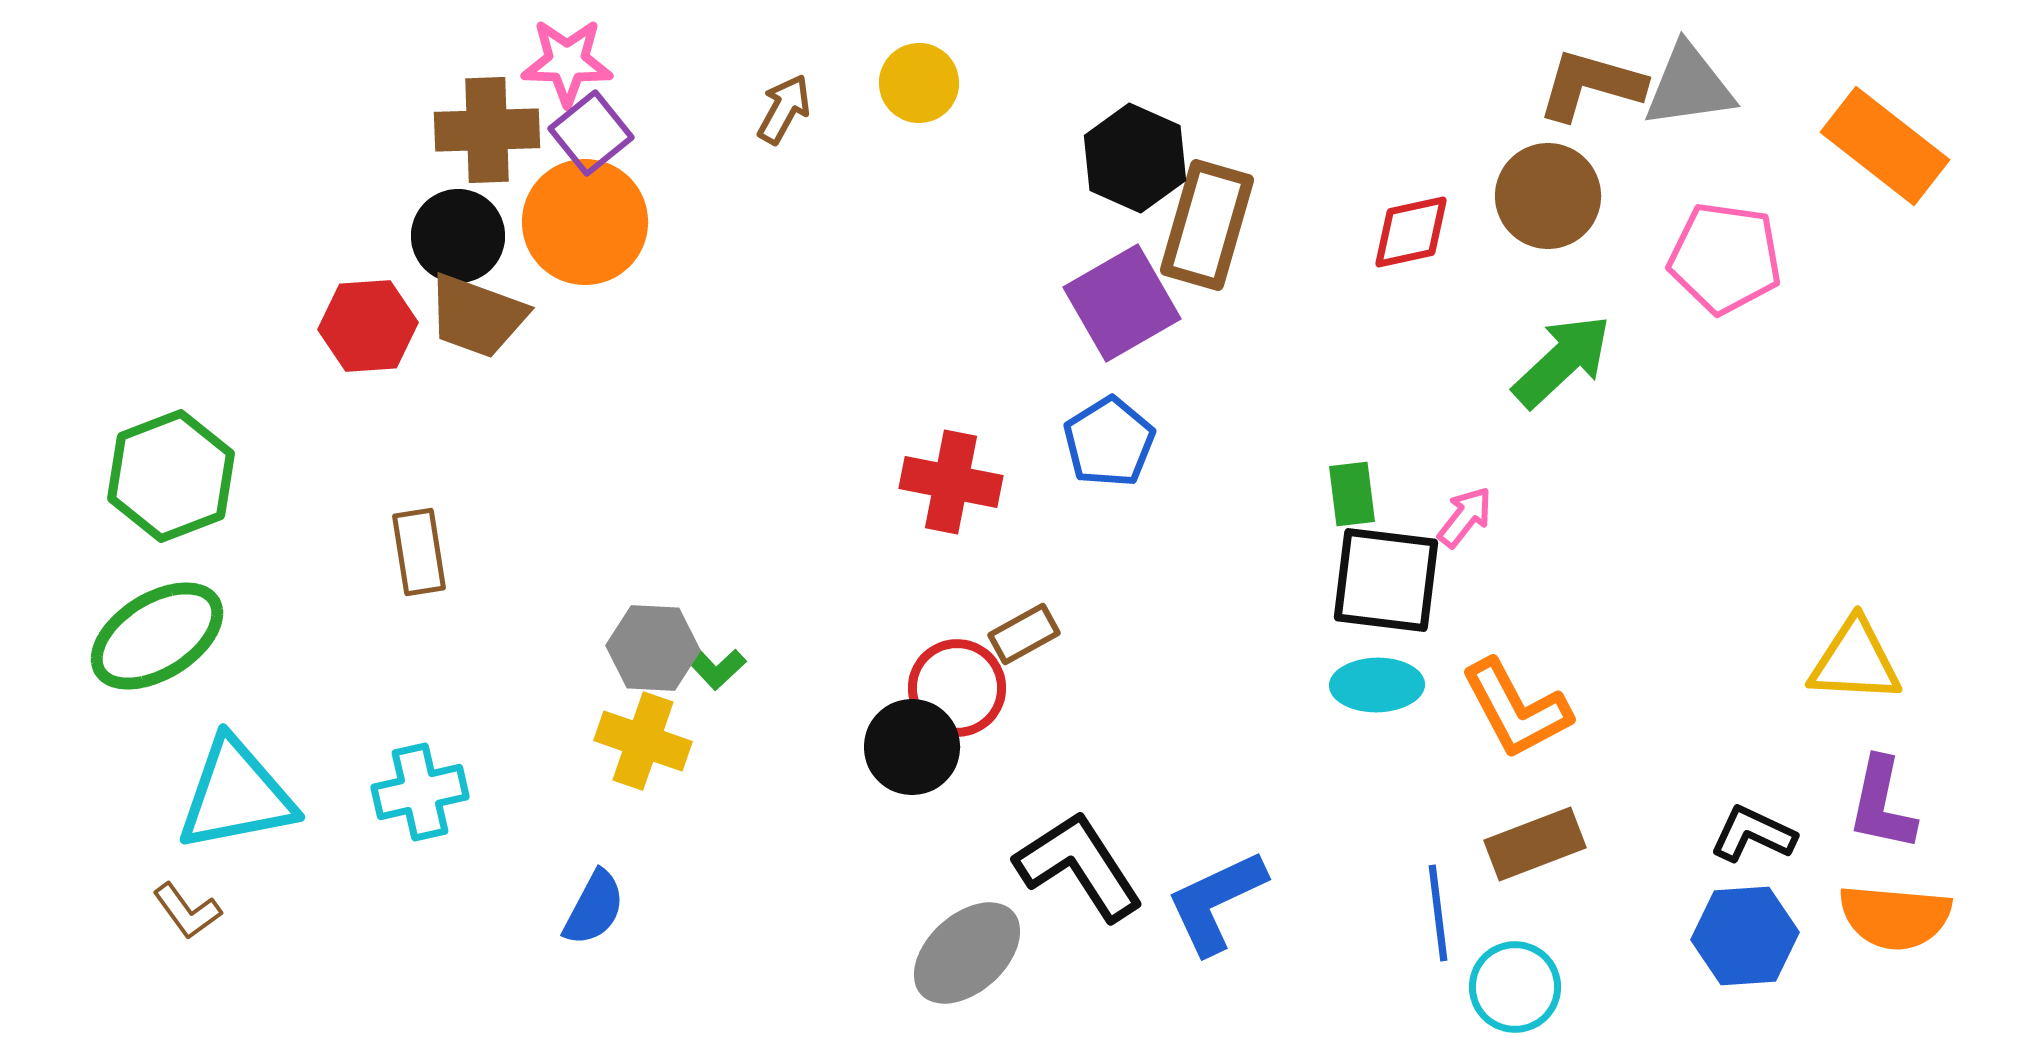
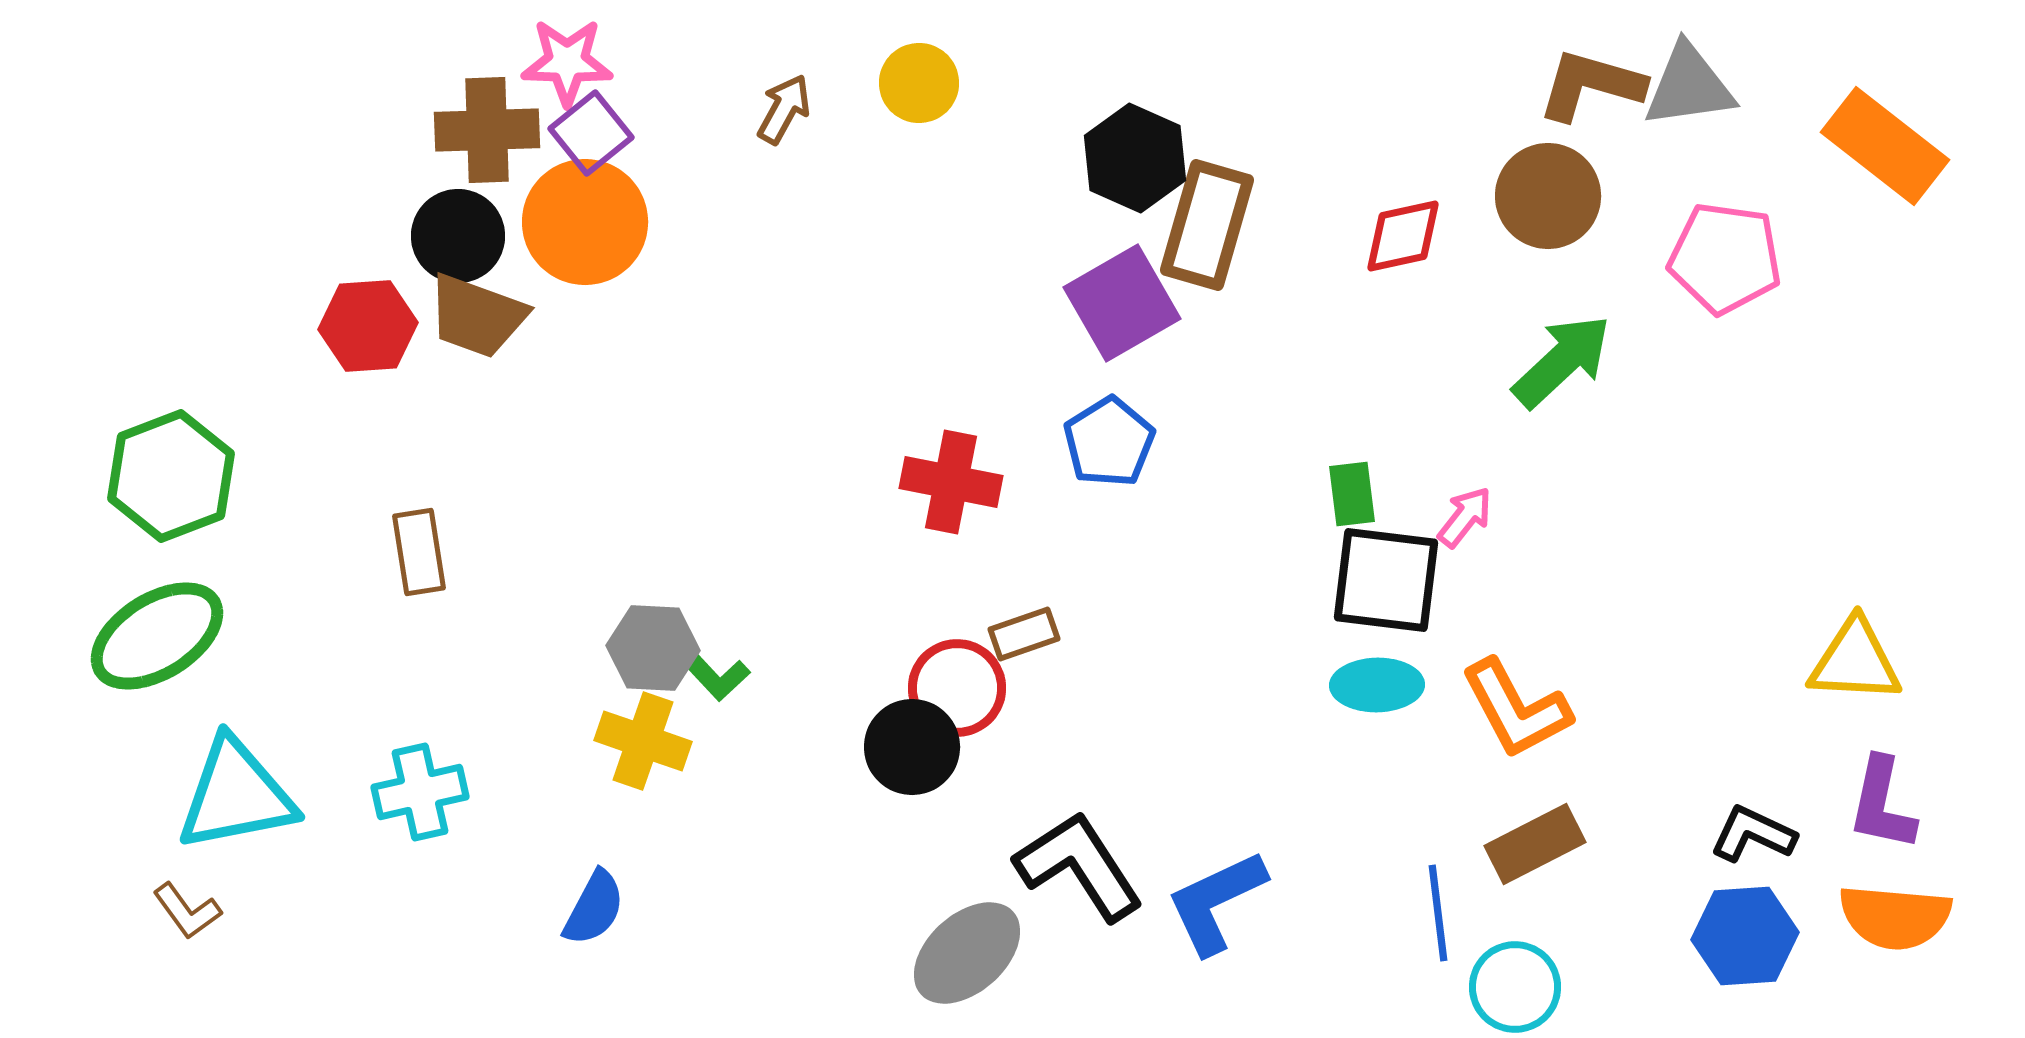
red diamond at (1411, 232): moved 8 px left, 4 px down
brown rectangle at (1024, 634): rotated 10 degrees clockwise
green L-shape at (711, 664): moved 4 px right, 11 px down
brown rectangle at (1535, 844): rotated 6 degrees counterclockwise
